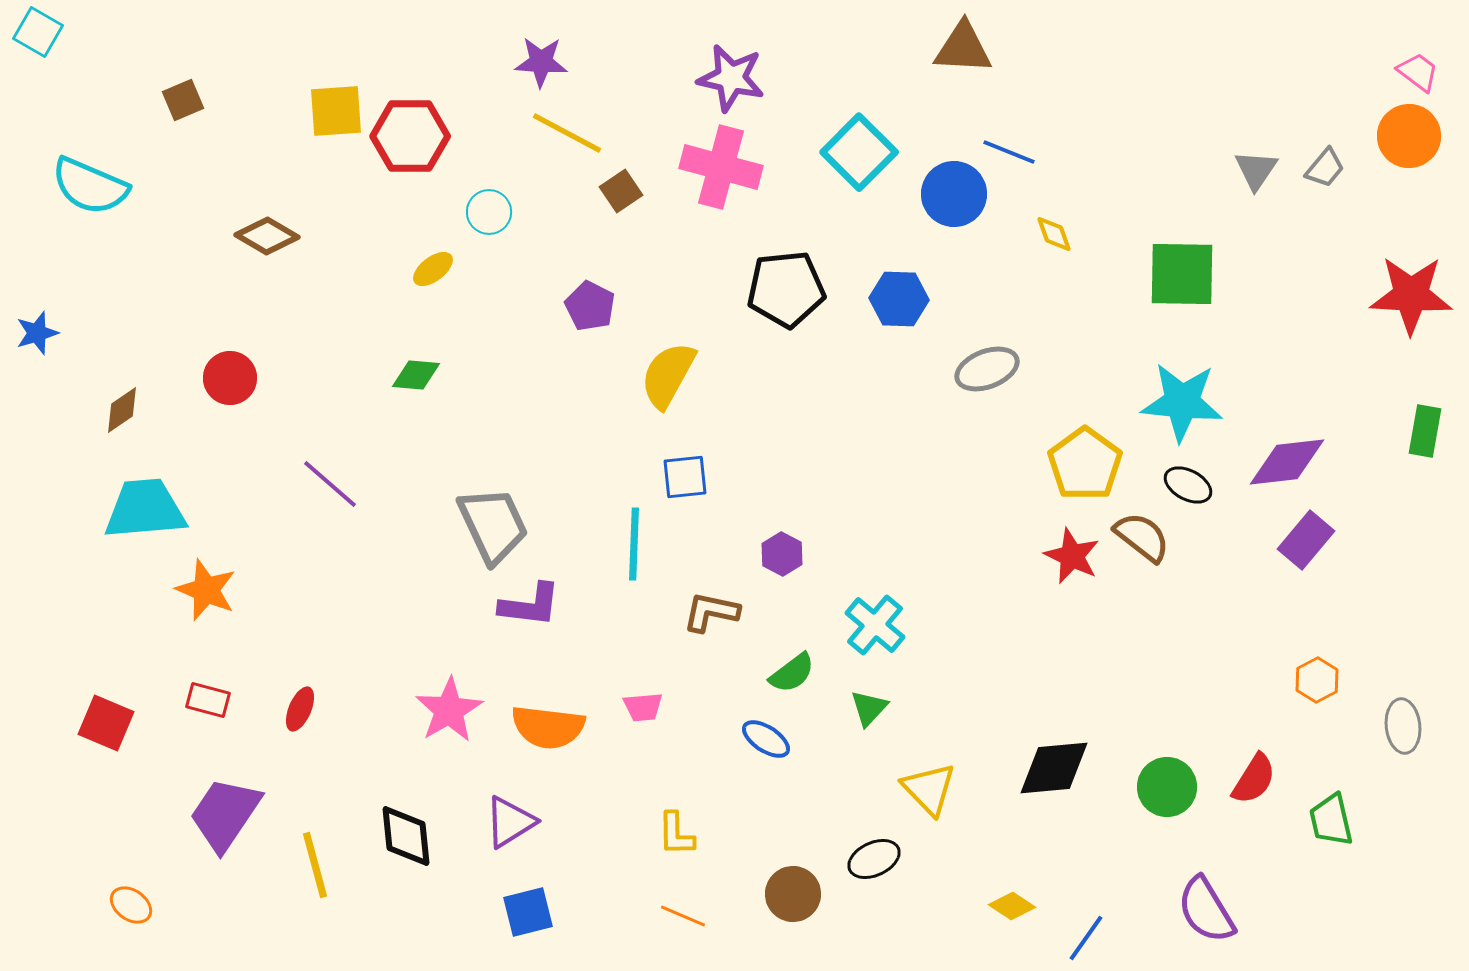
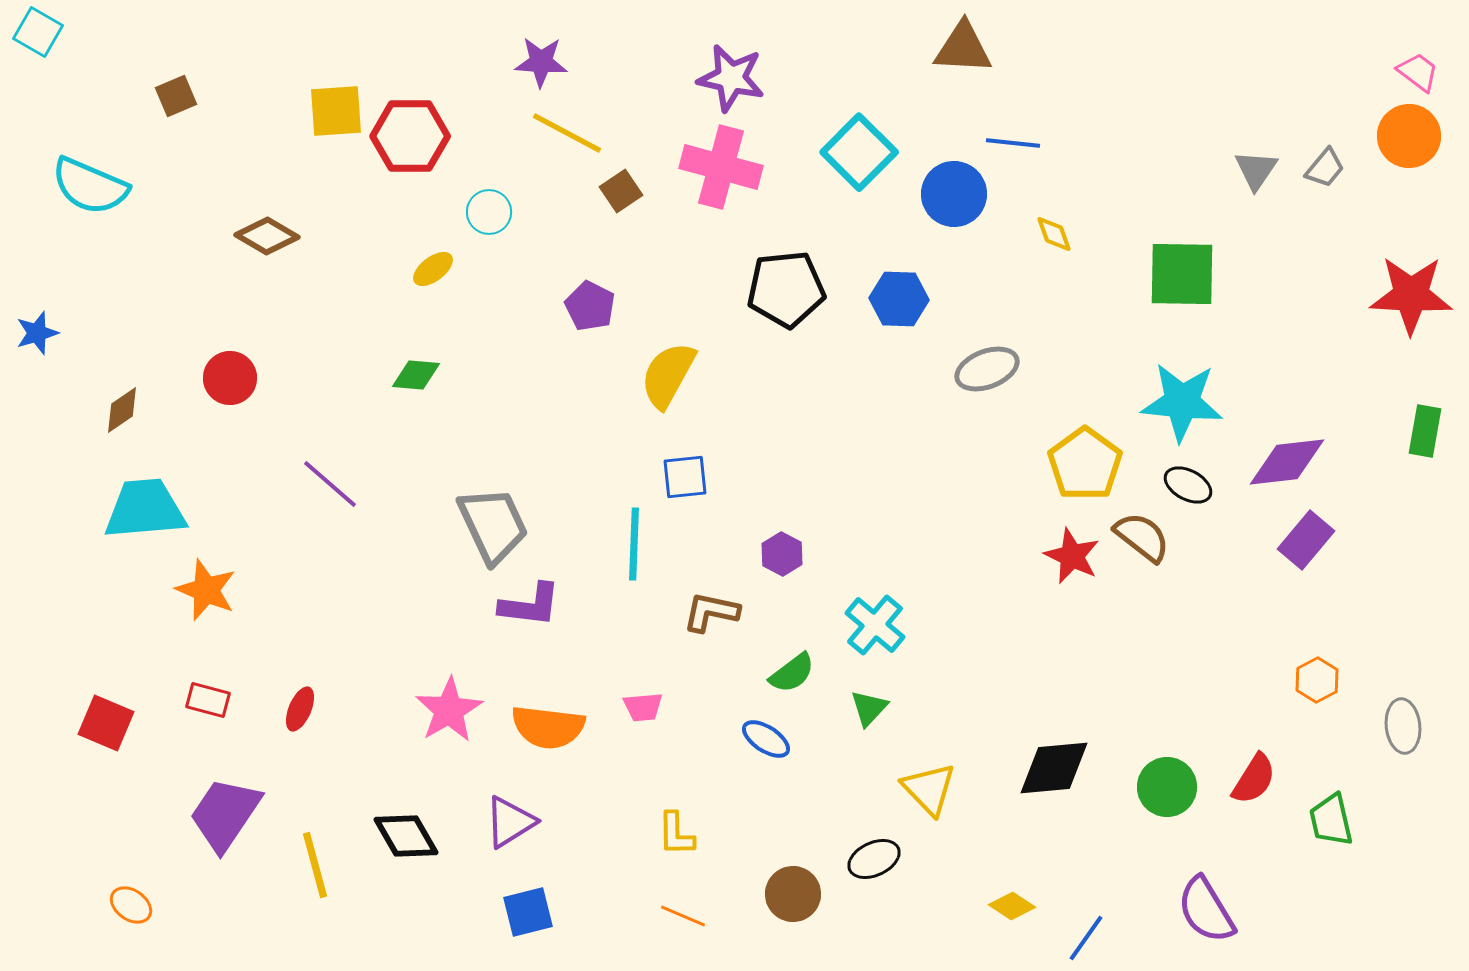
brown square at (183, 100): moved 7 px left, 4 px up
blue line at (1009, 152): moved 4 px right, 9 px up; rotated 16 degrees counterclockwise
black diamond at (406, 836): rotated 24 degrees counterclockwise
